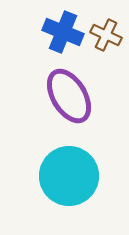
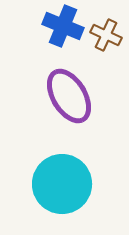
blue cross: moved 6 px up
cyan circle: moved 7 px left, 8 px down
